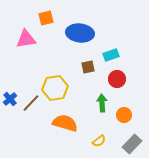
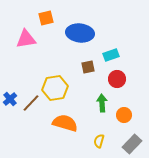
yellow semicircle: rotated 144 degrees clockwise
